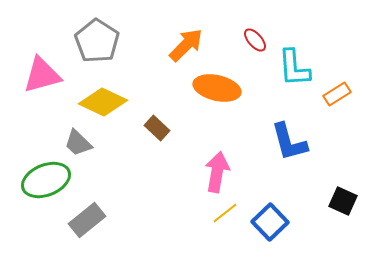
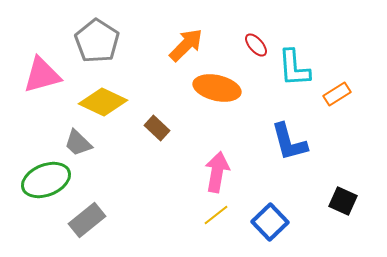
red ellipse: moved 1 px right, 5 px down
yellow line: moved 9 px left, 2 px down
